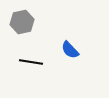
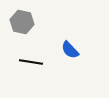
gray hexagon: rotated 25 degrees clockwise
